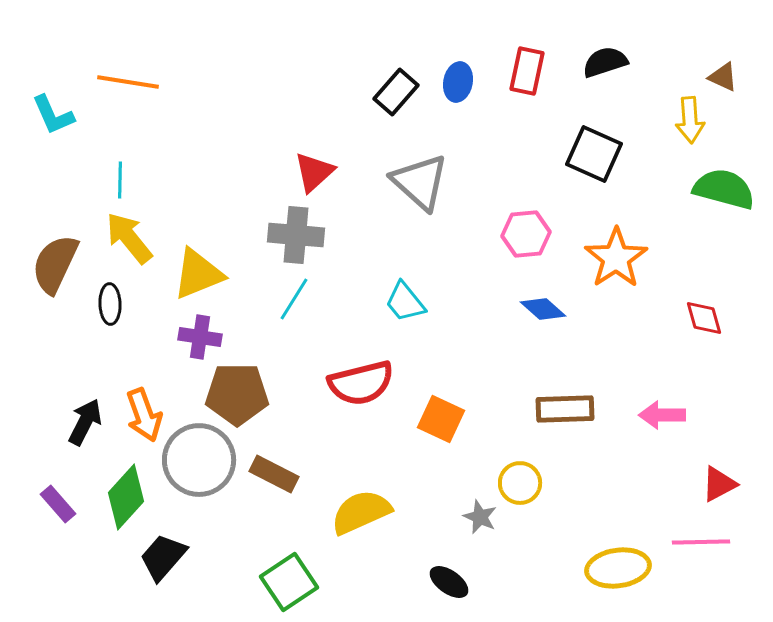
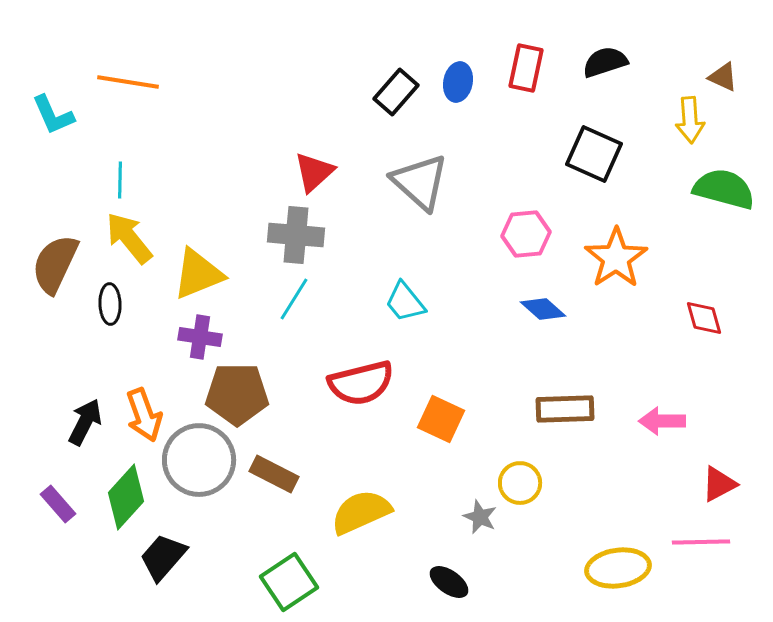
red rectangle at (527, 71): moved 1 px left, 3 px up
pink arrow at (662, 415): moved 6 px down
